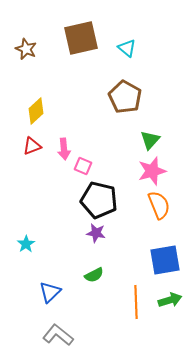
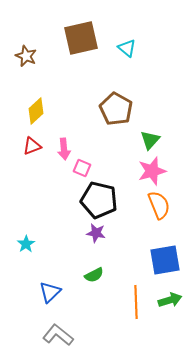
brown star: moved 7 px down
brown pentagon: moved 9 px left, 12 px down
pink square: moved 1 px left, 2 px down
